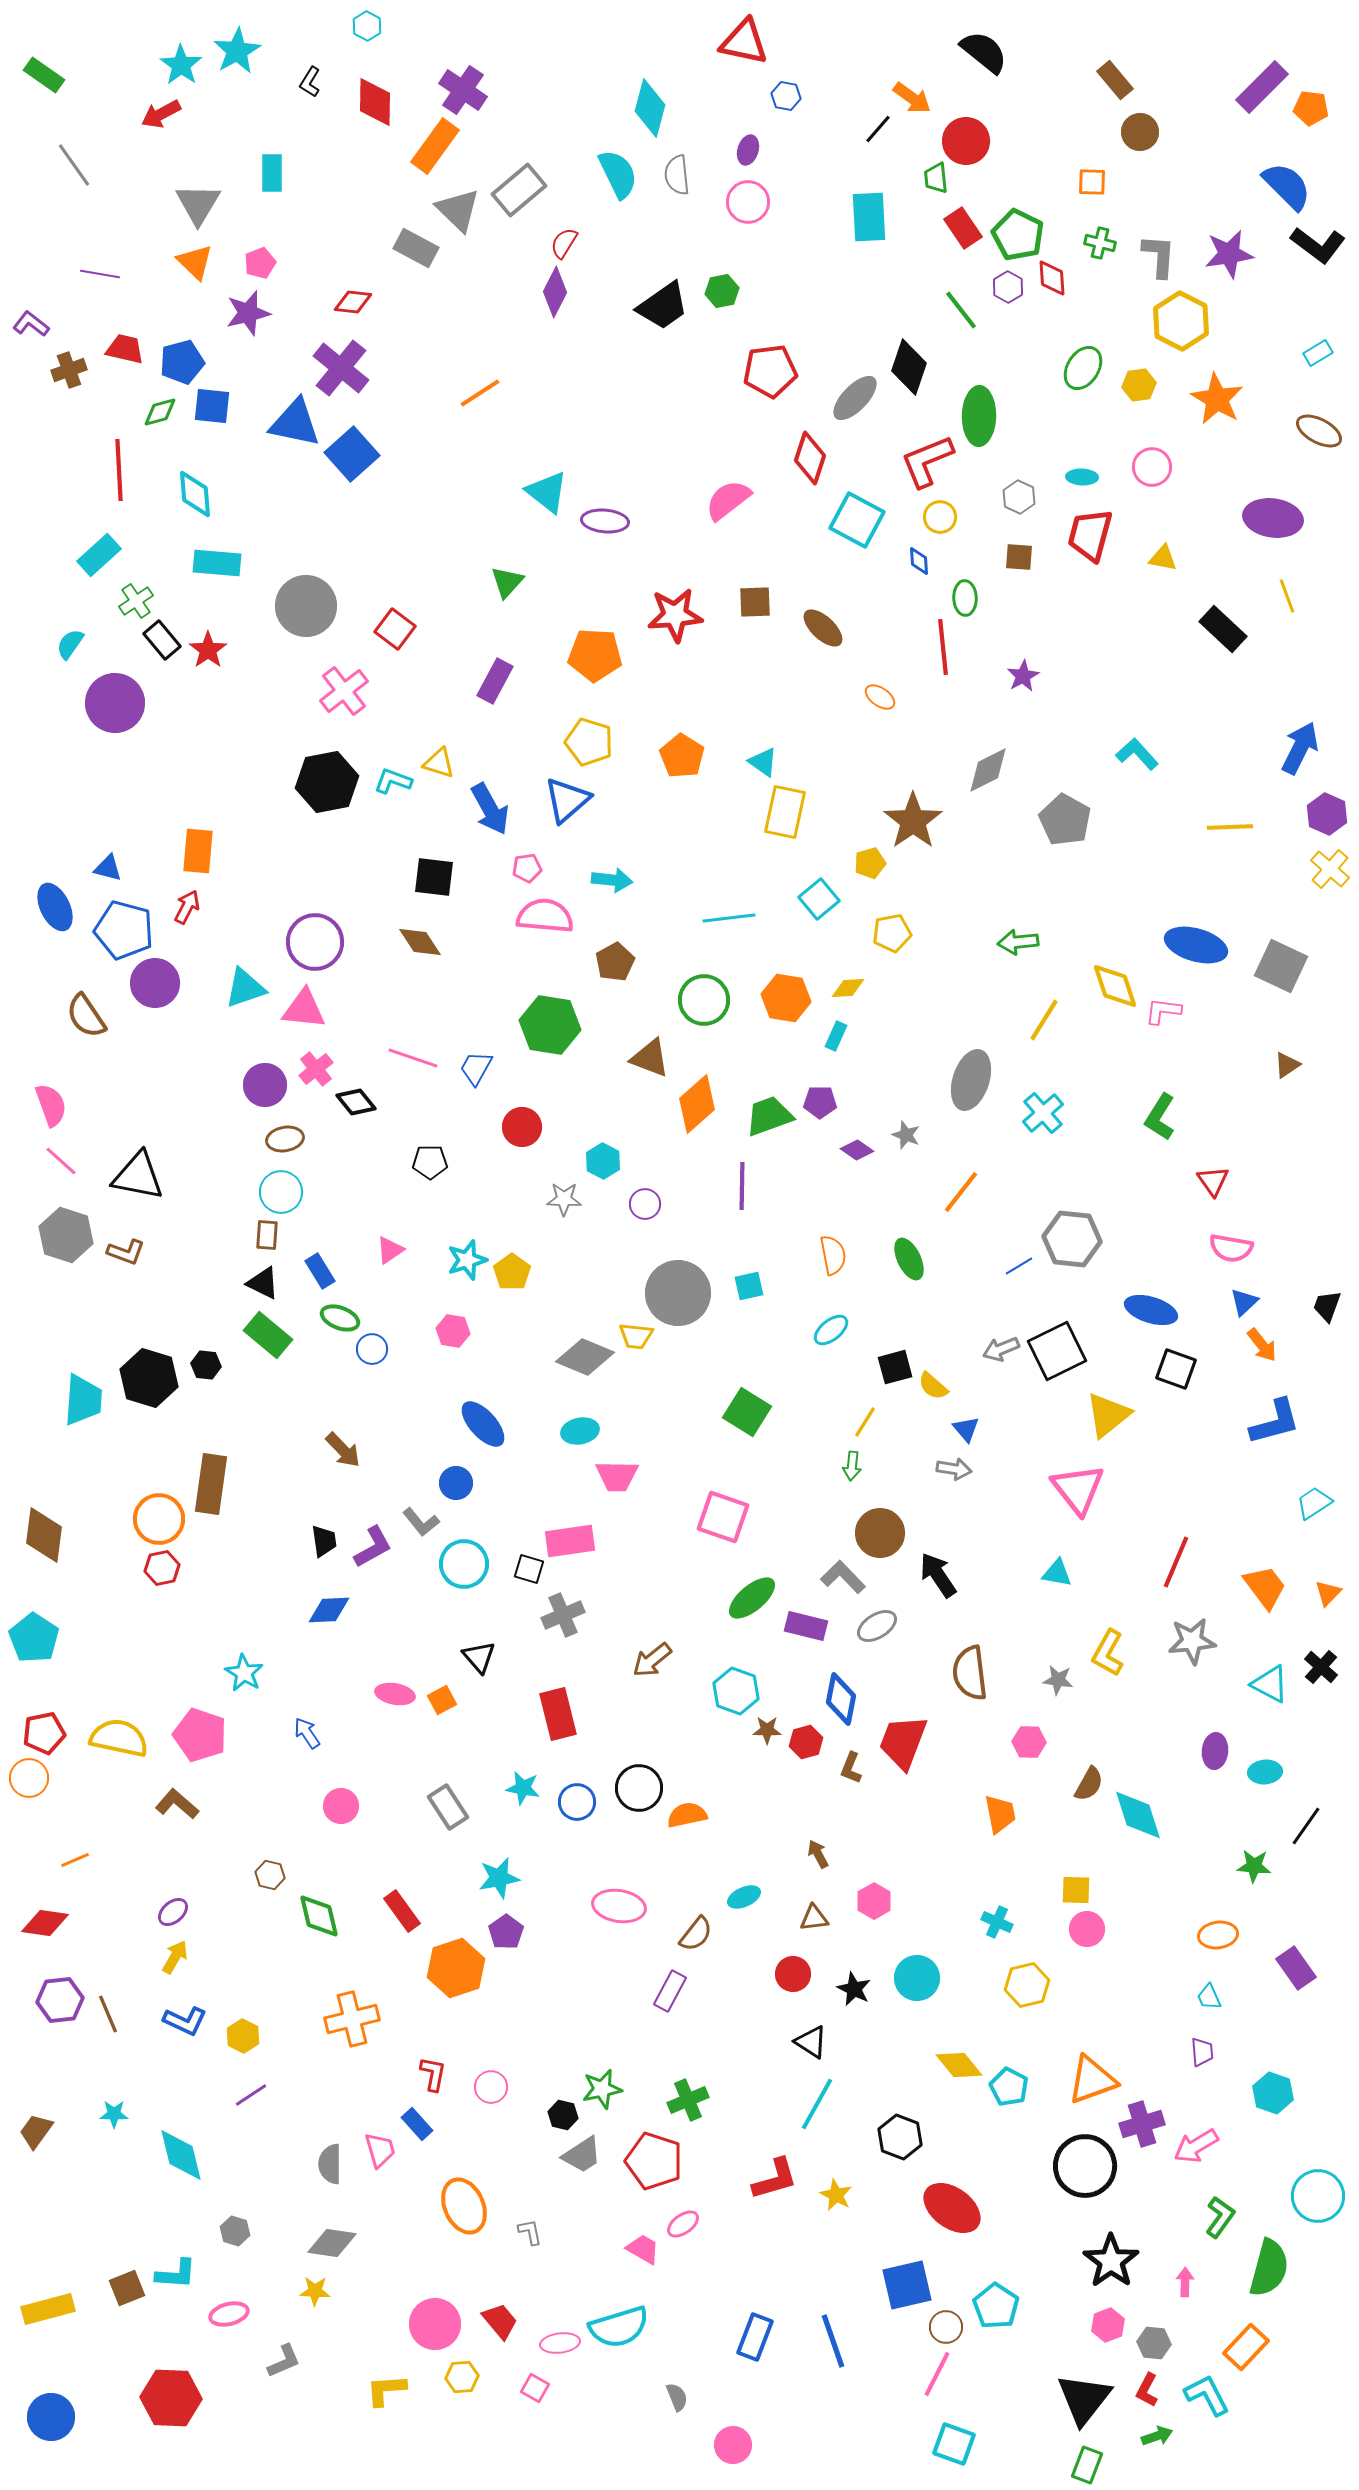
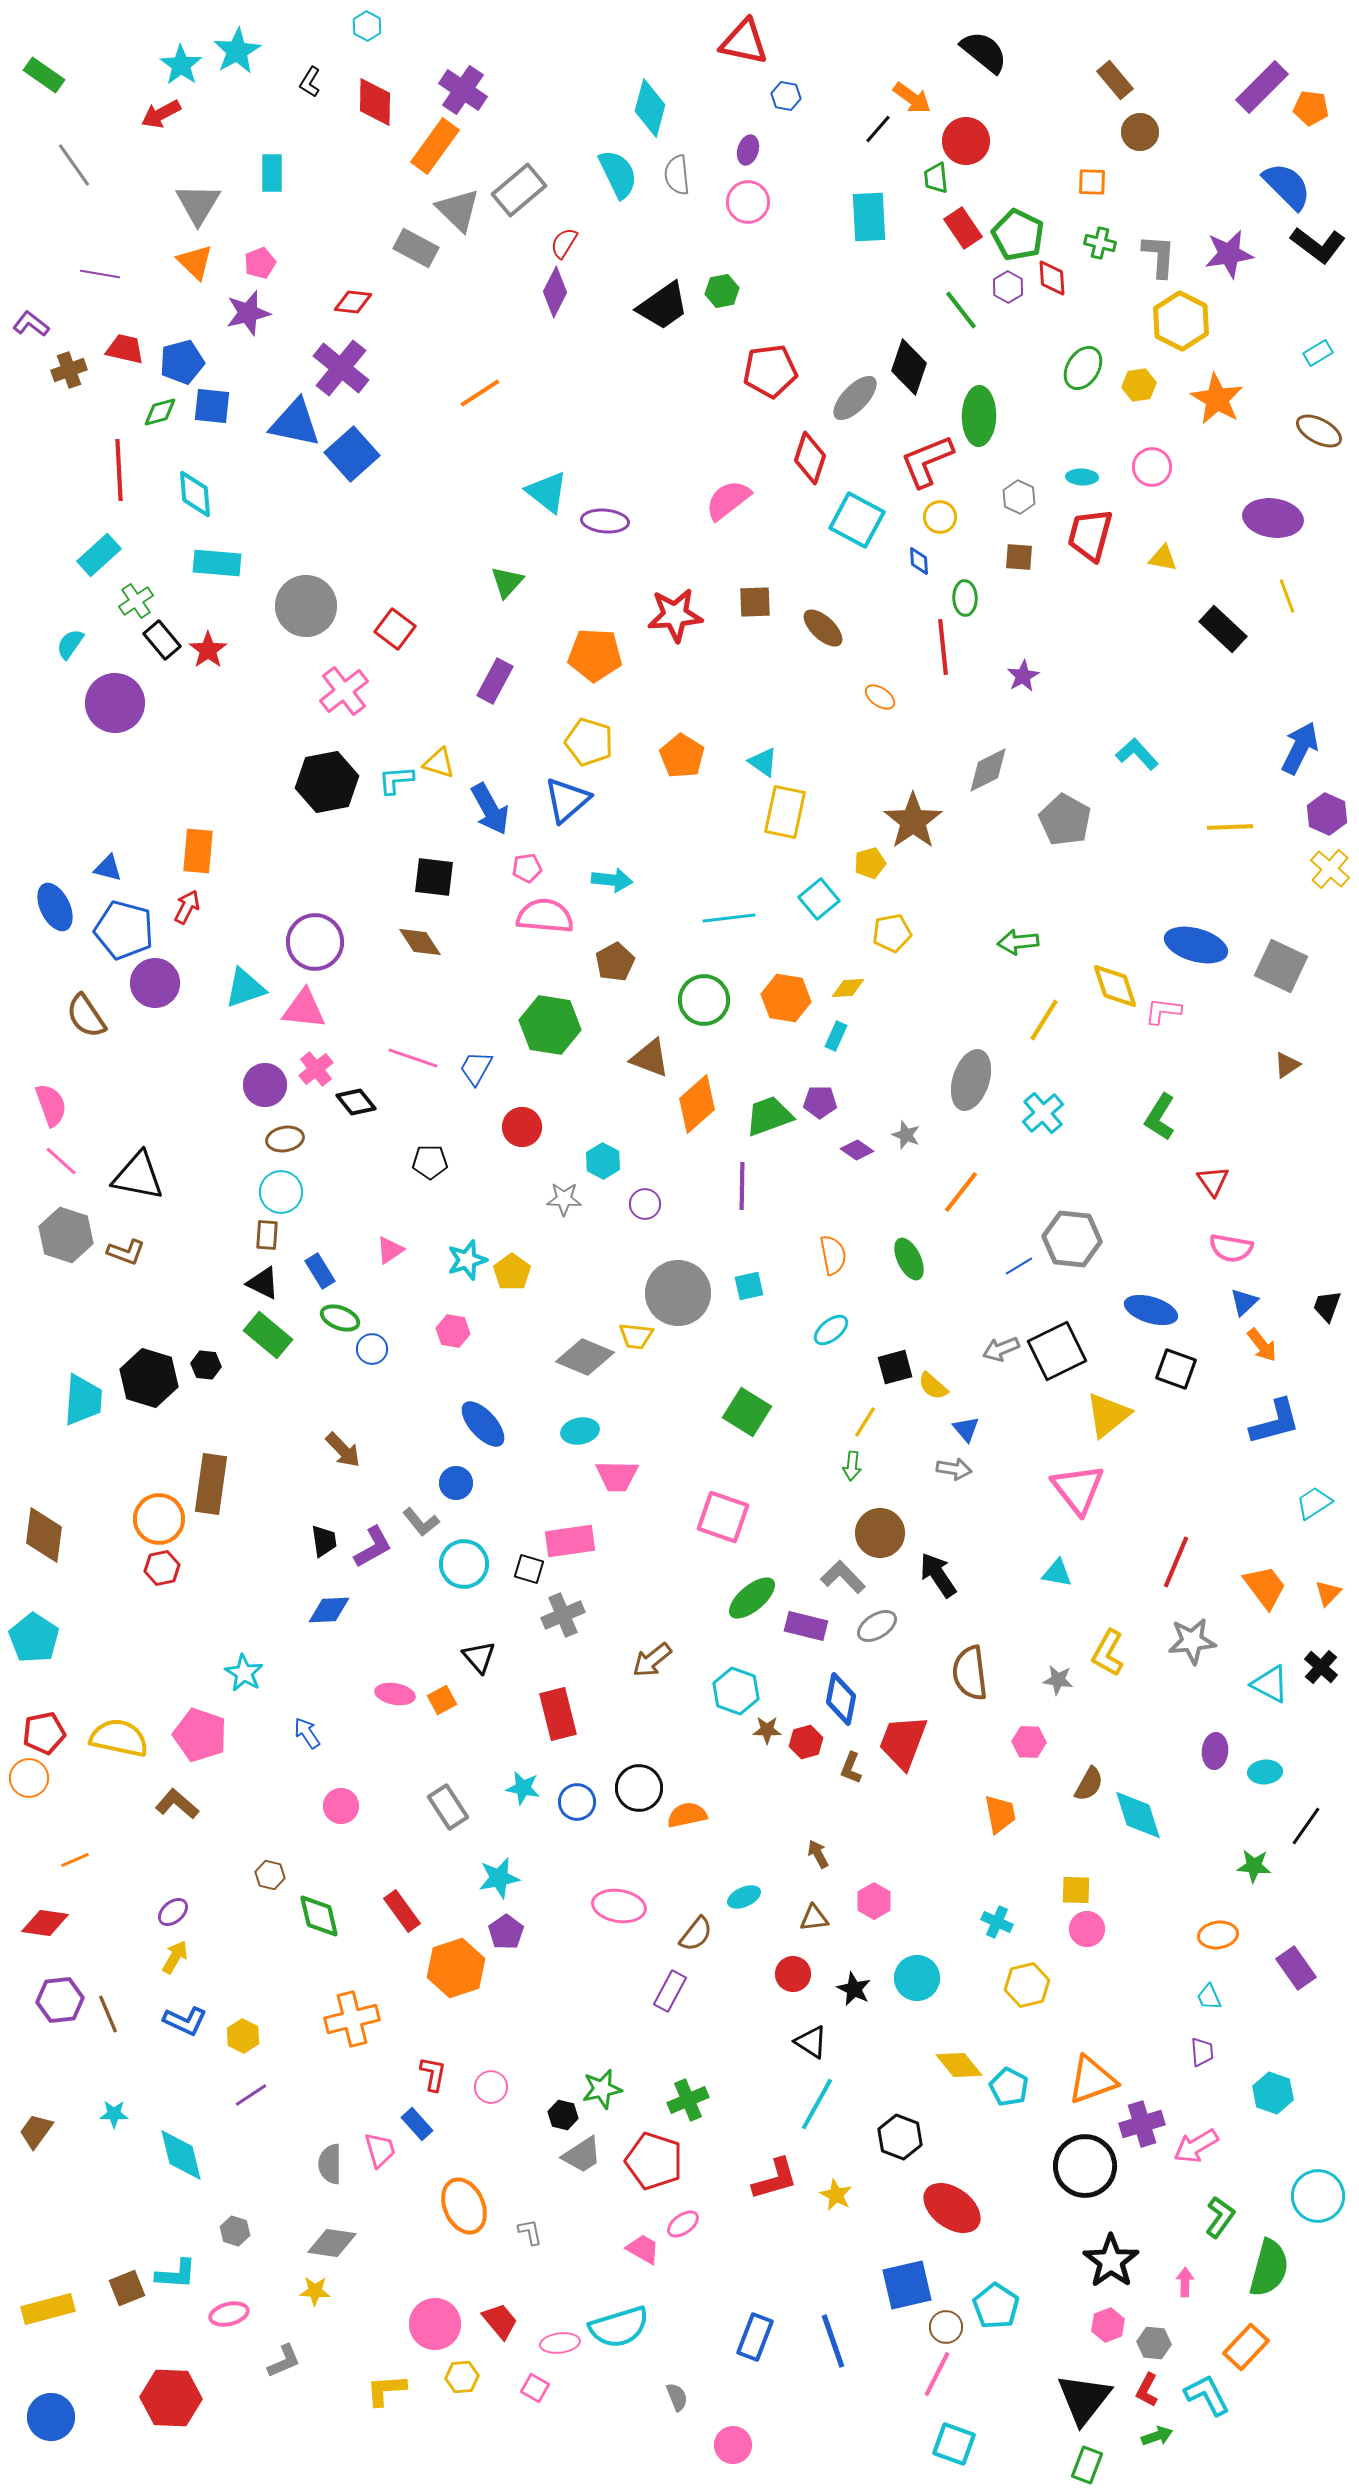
cyan L-shape at (393, 781): moved 3 px right, 1 px up; rotated 24 degrees counterclockwise
